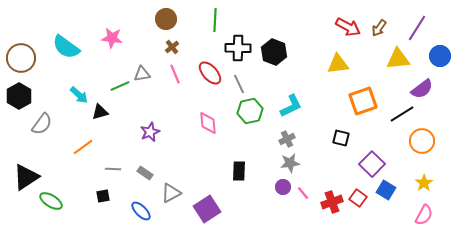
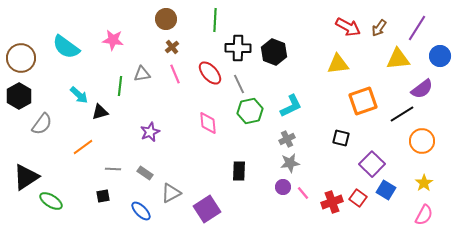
pink star at (112, 38): moved 1 px right, 2 px down
green line at (120, 86): rotated 60 degrees counterclockwise
